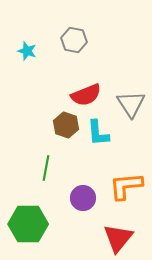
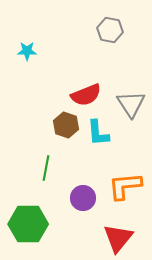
gray hexagon: moved 36 px right, 10 px up
cyan star: rotated 18 degrees counterclockwise
orange L-shape: moved 1 px left
